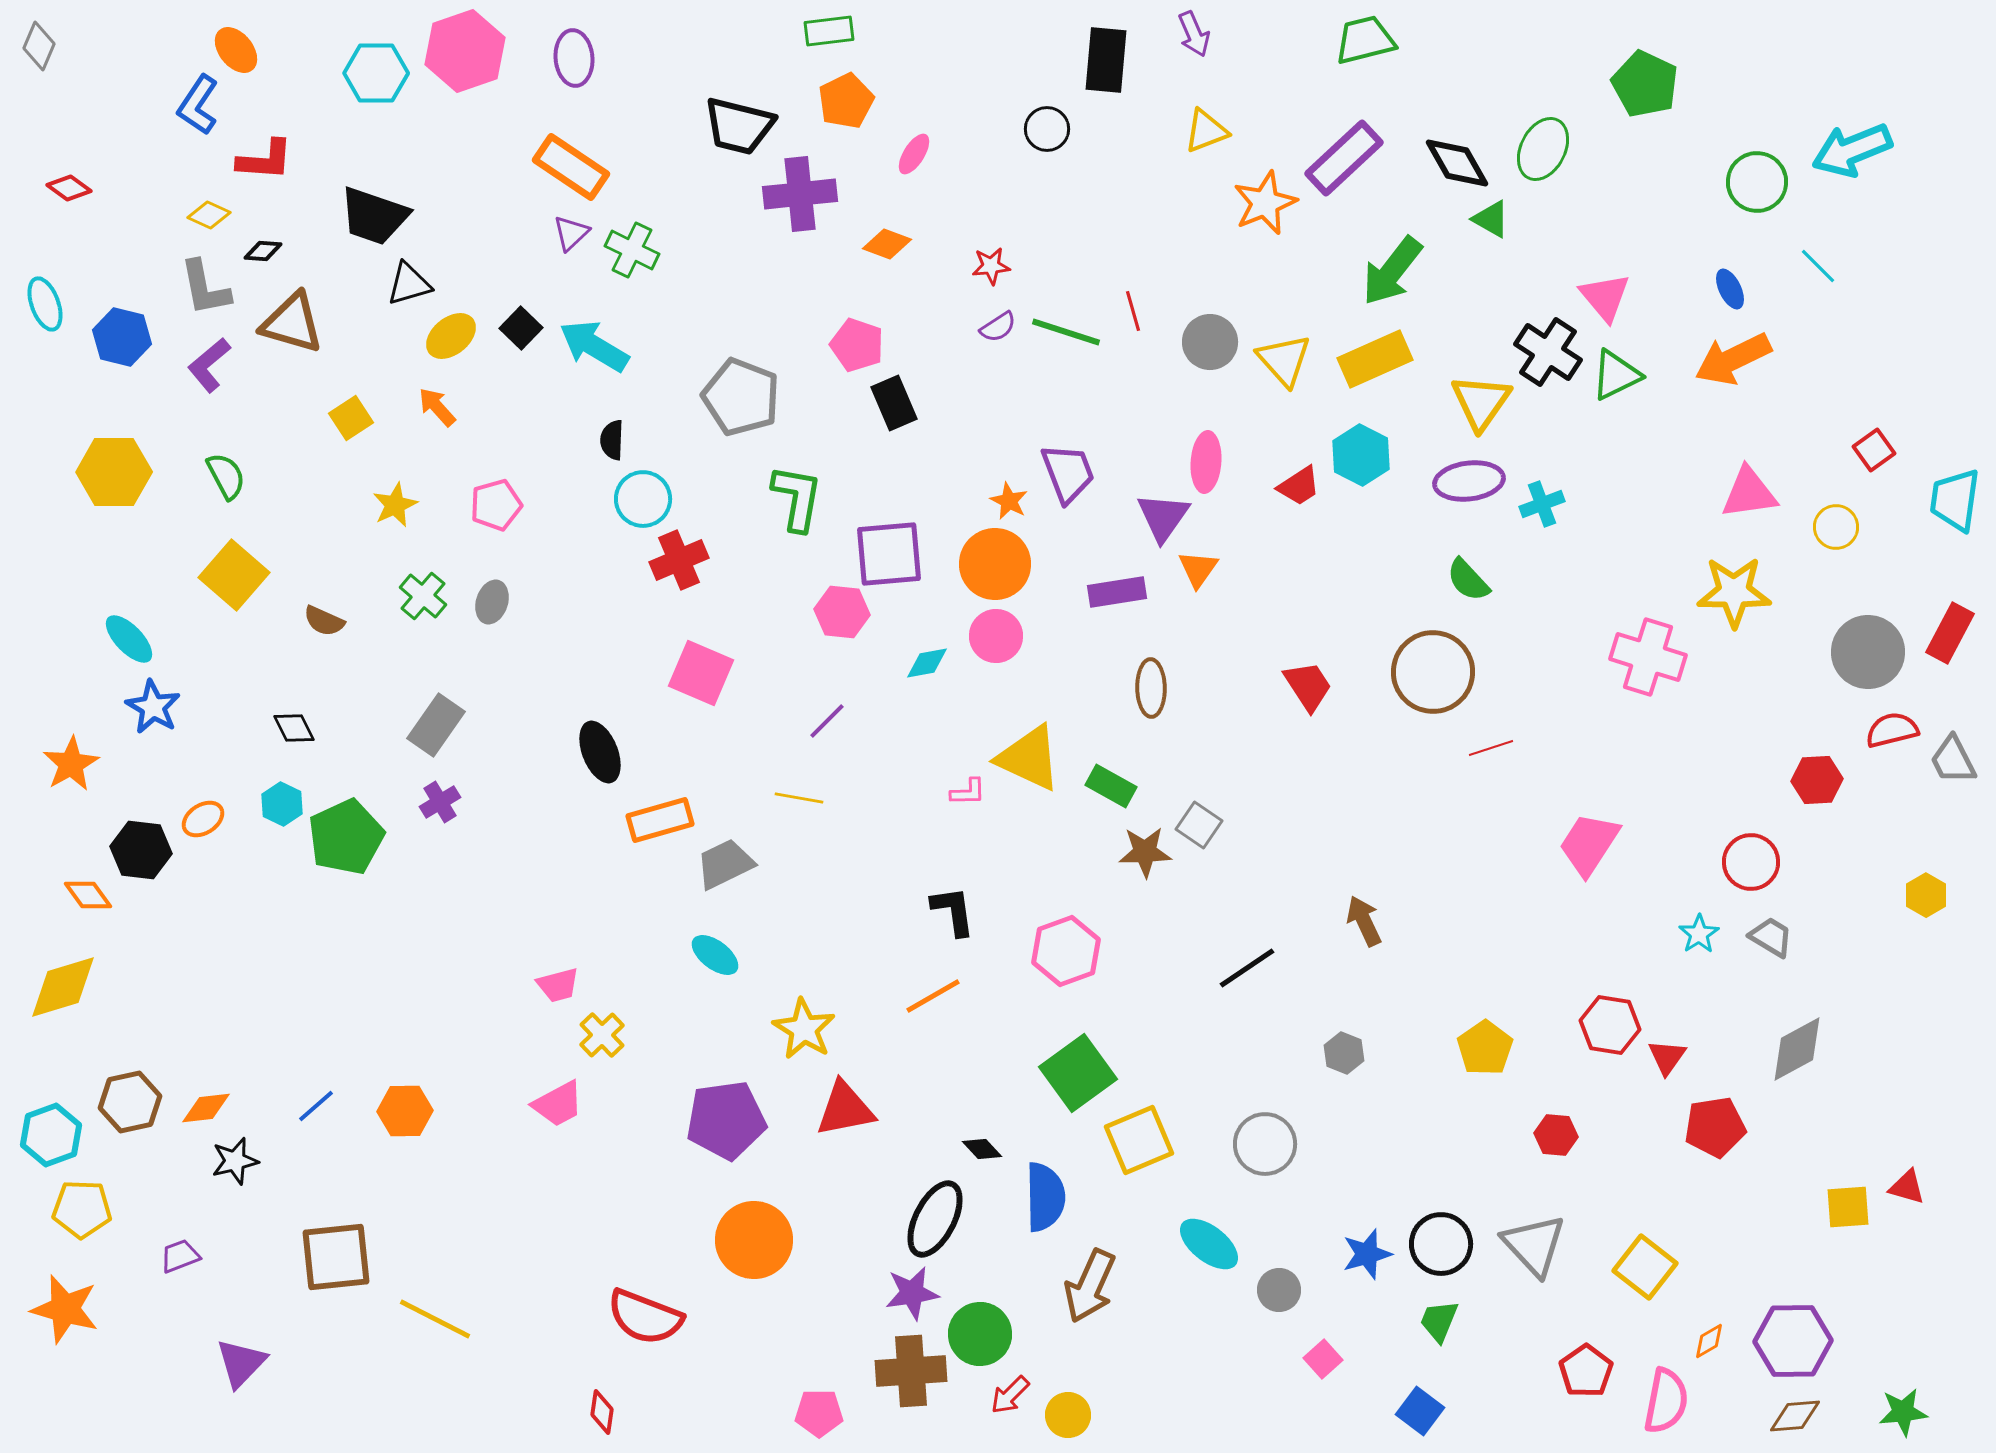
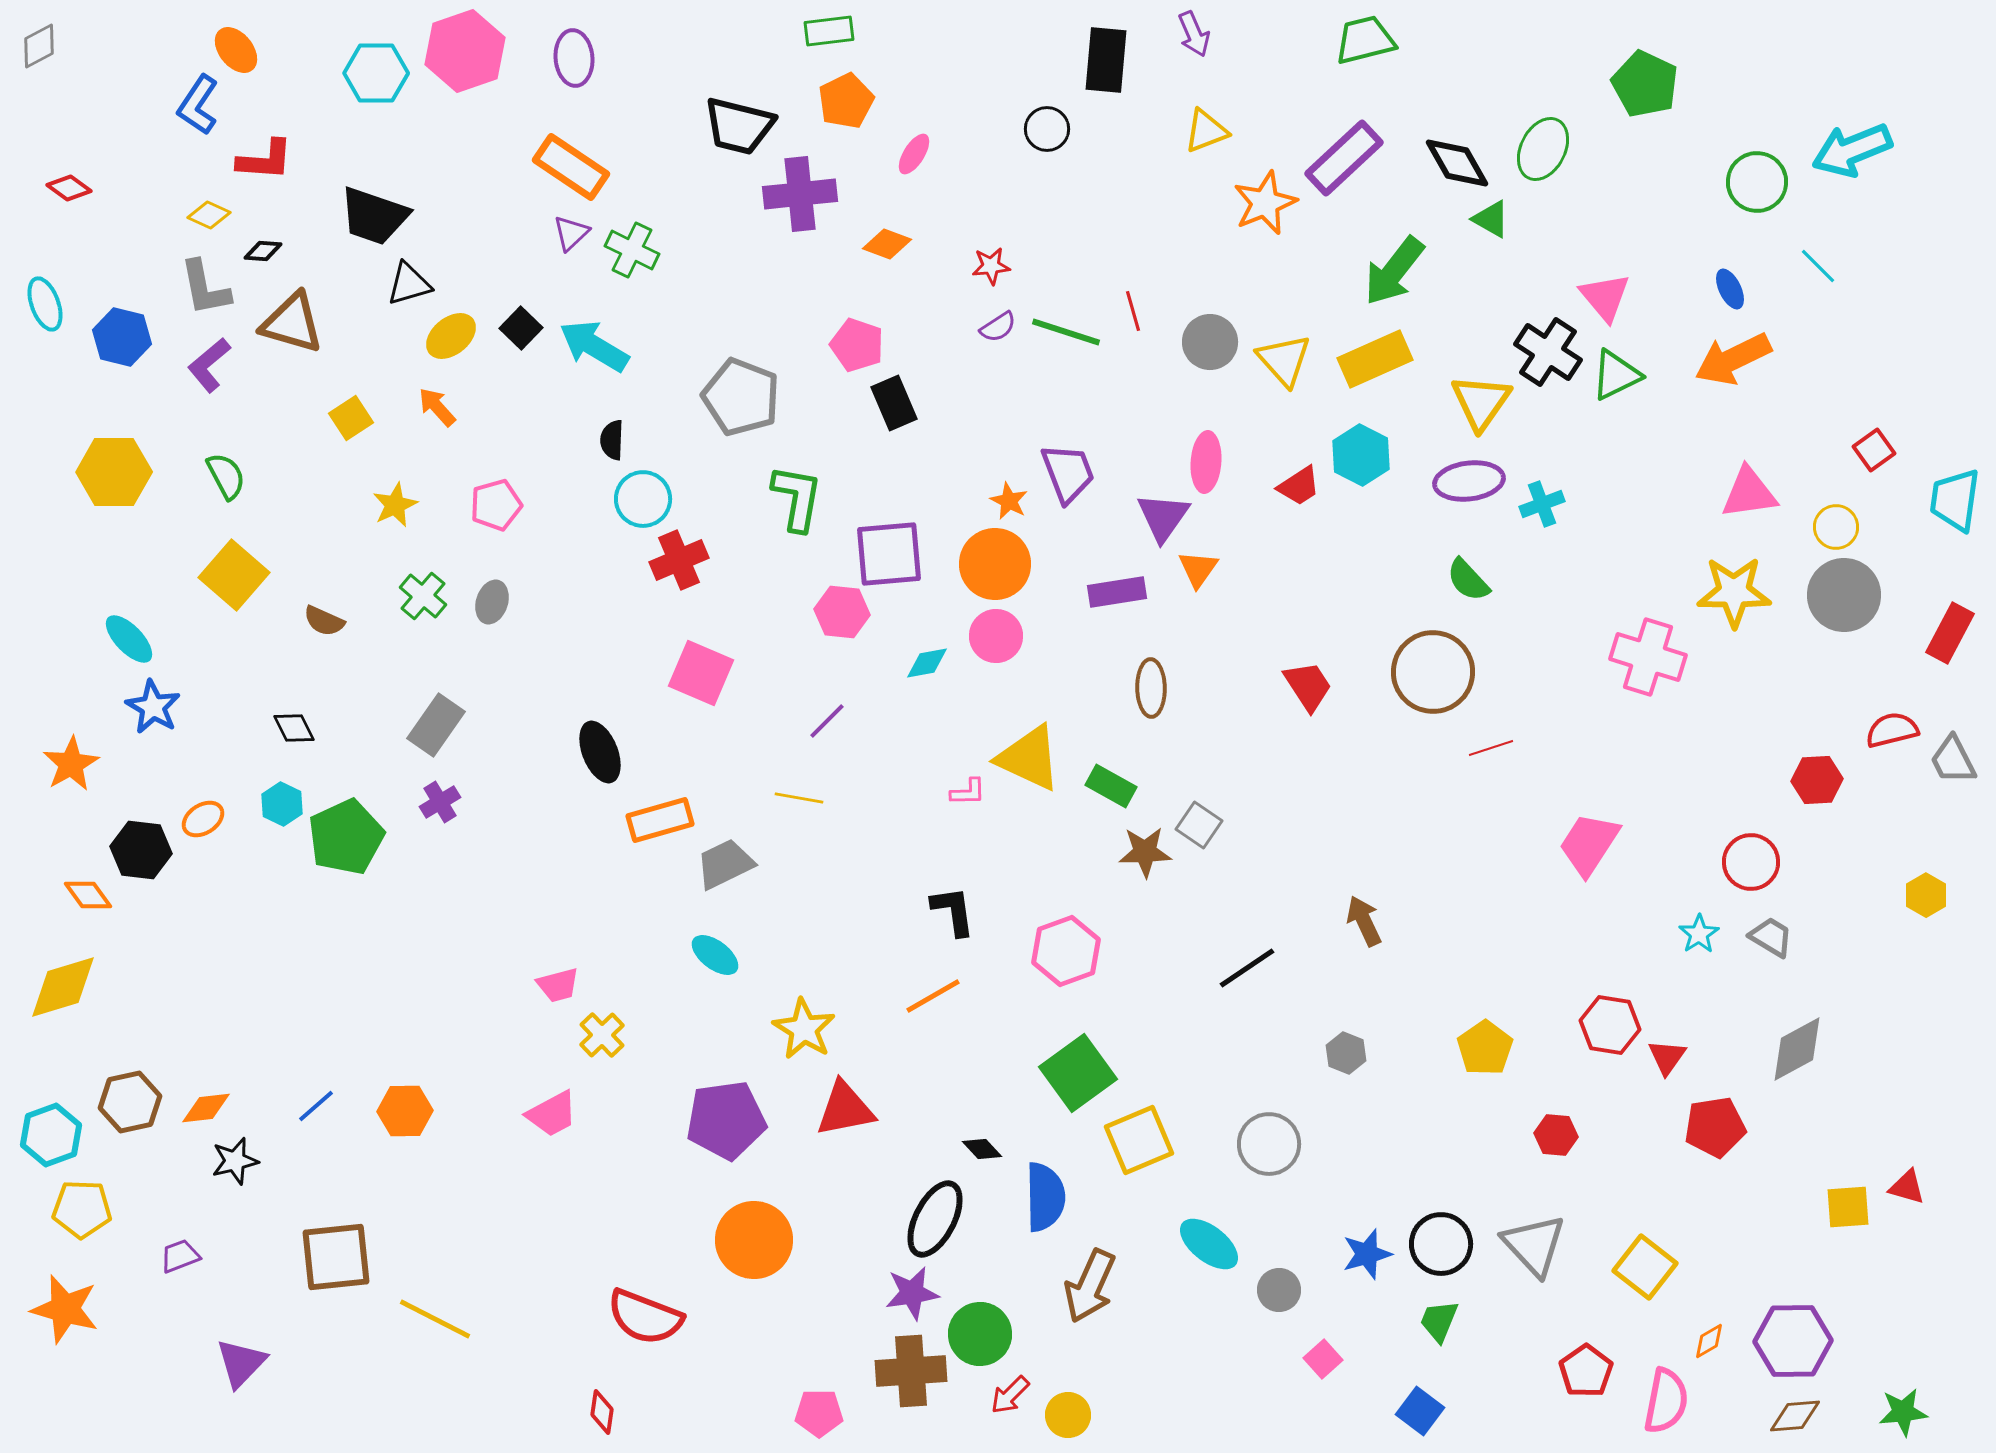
gray diamond at (39, 46): rotated 39 degrees clockwise
green arrow at (1392, 271): moved 2 px right
gray circle at (1868, 652): moved 24 px left, 57 px up
gray hexagon at (1344, 1053): moved 2 px right
pink trapezoid at (558, 1104): moved 6 px left, 10 px down
gray circle at (1265, 1144): moved 4 px right
